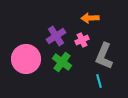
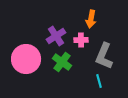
orange arrow: moved 1 px right, 1 px down; rotated 78 degrees counterclockwise
pink cross: moved 1 px left; rotated 24 degrees clockwise
